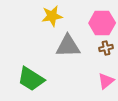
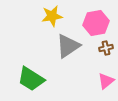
pink hexagon: moved 6 px left; rotated 10 degrees counterclockwise
gray triangle: rotated 32 degrees counterclockwise
